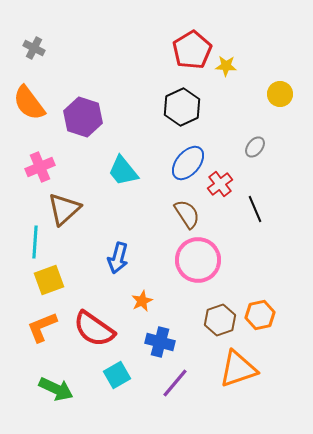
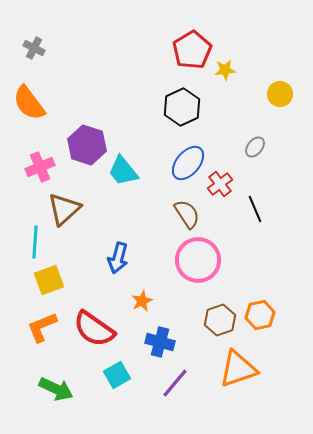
yellow star: moved 1 px left, 4 px down; rotated 10 degrees counterclockwise
purple hexagon: moved 4 px right, 28 px down
